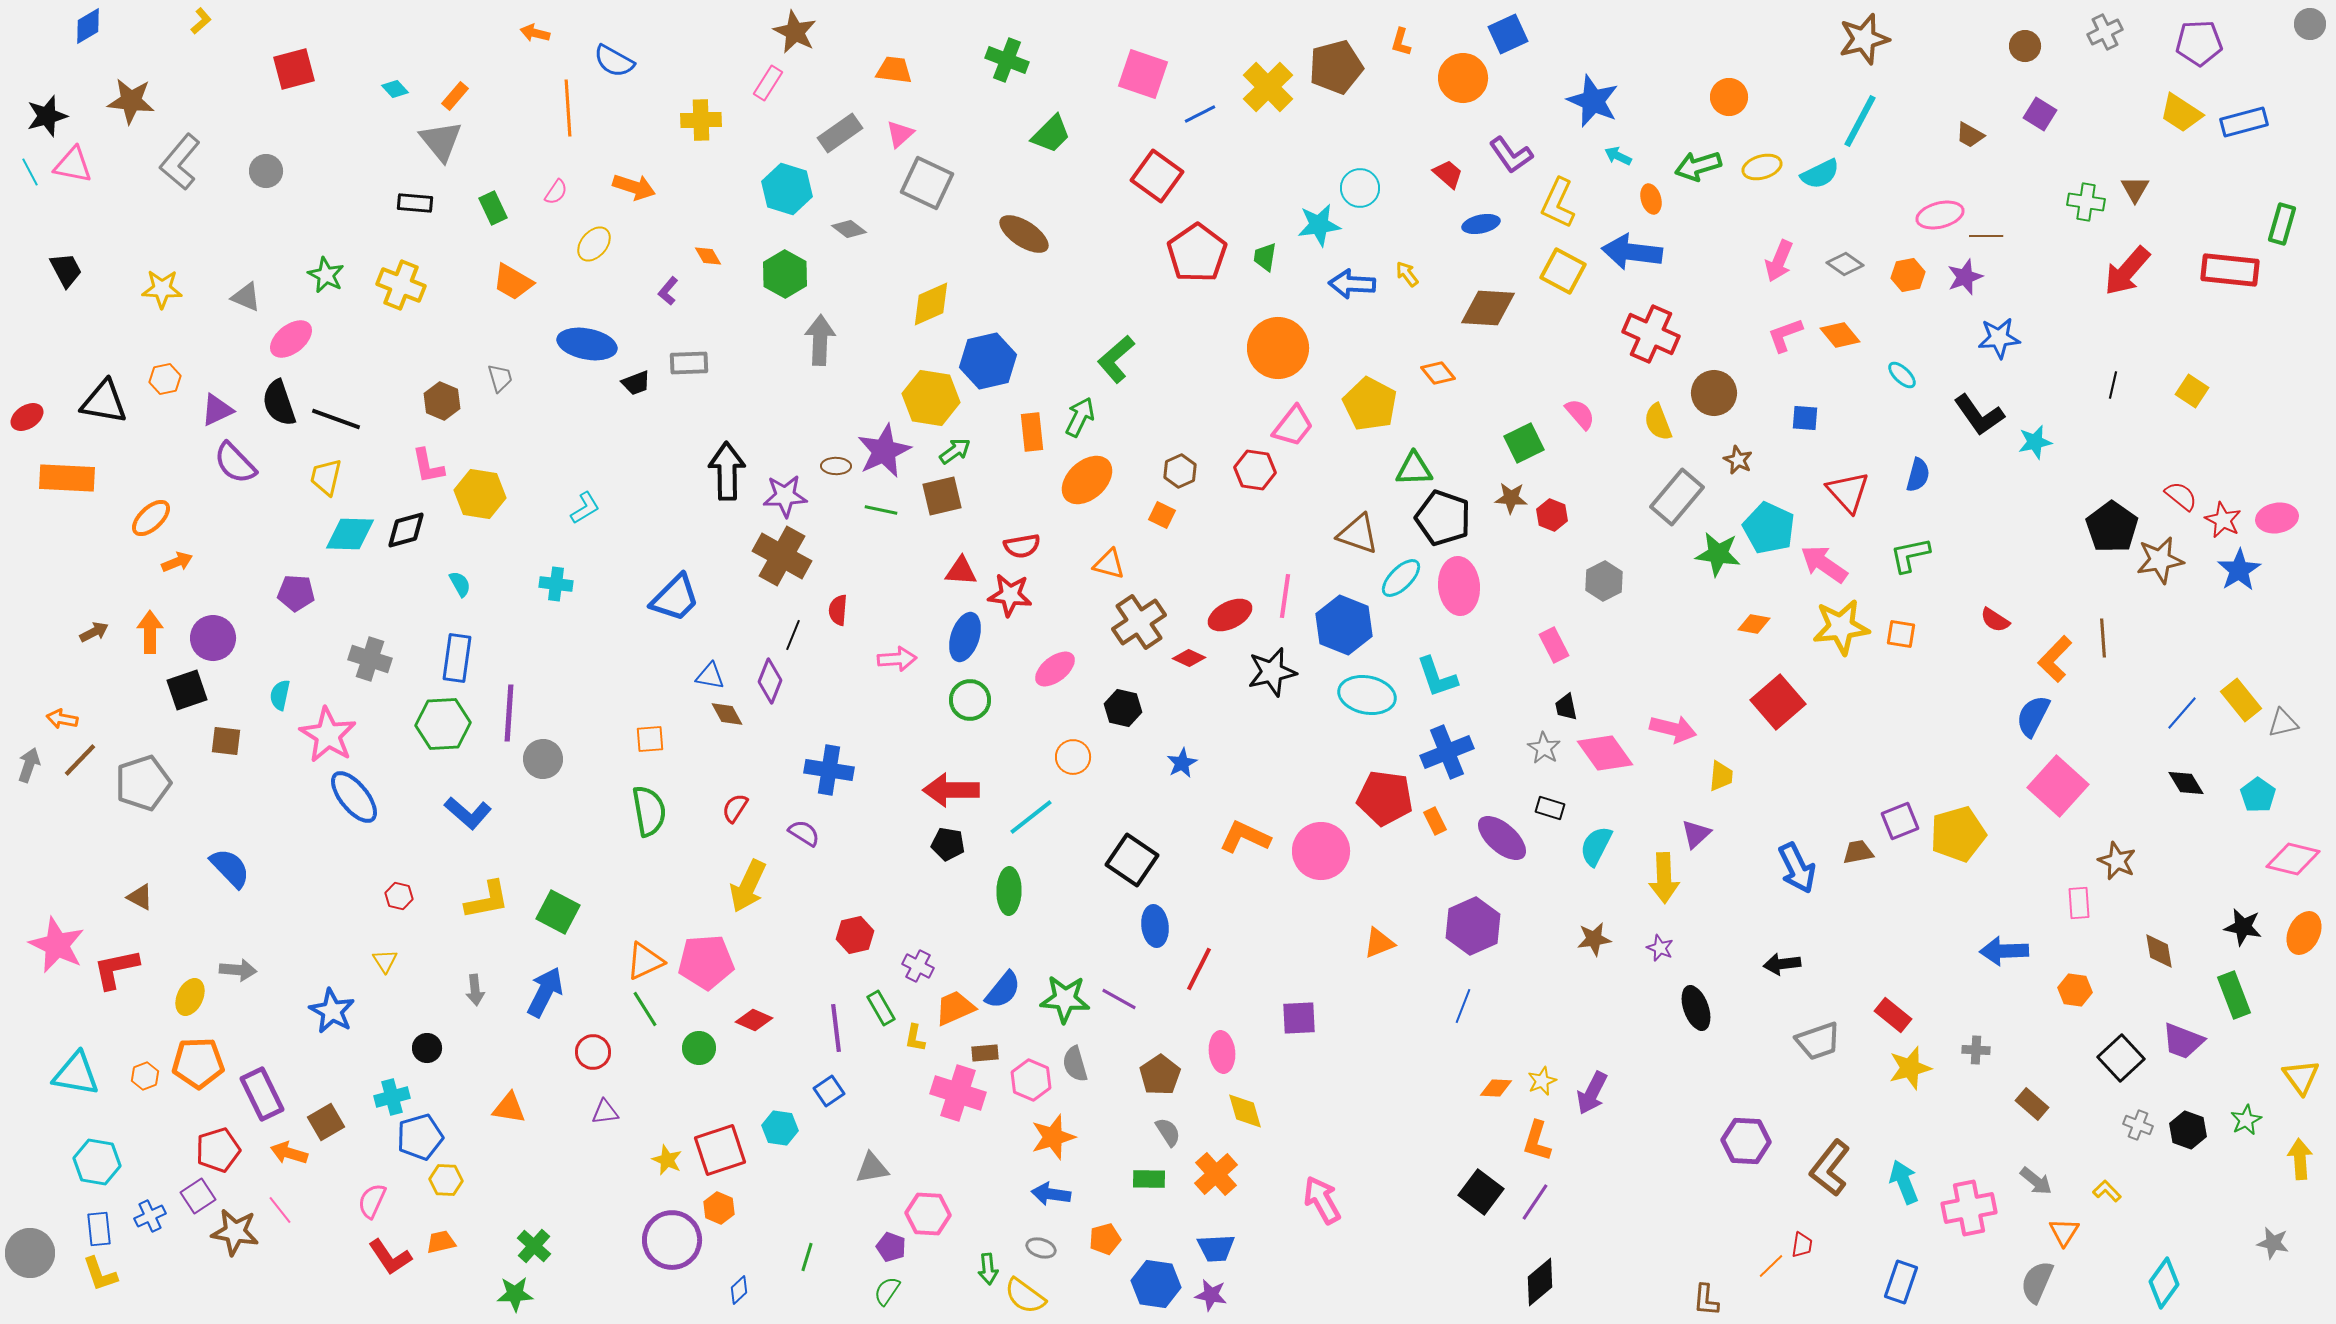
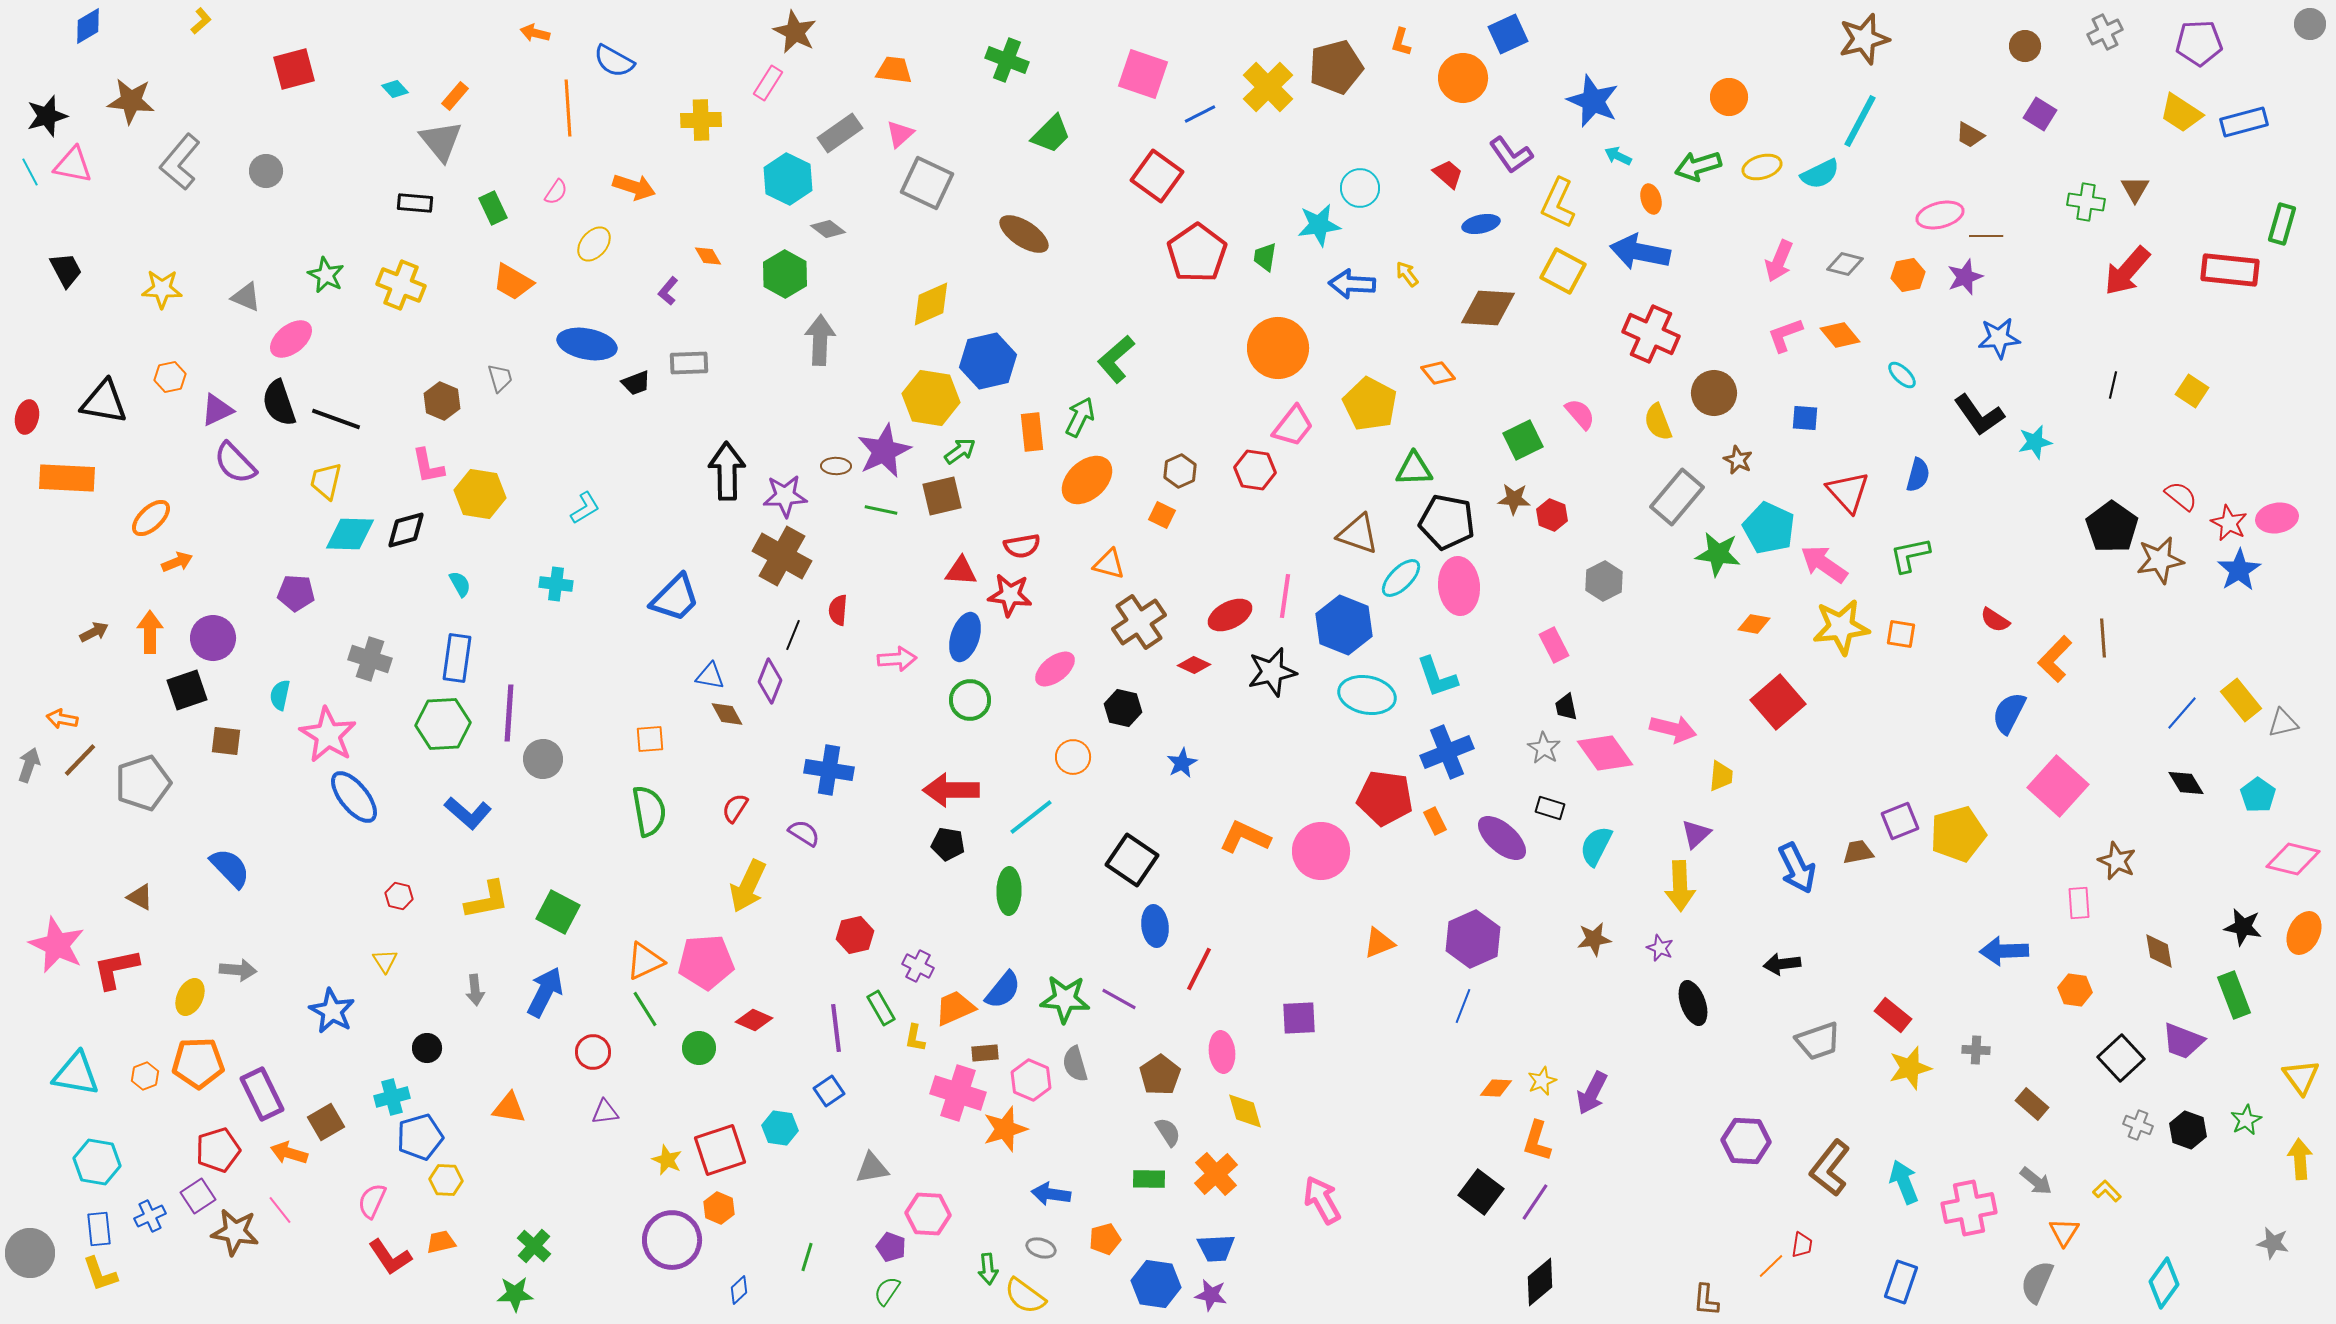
cyan hexagon at (787, 189): moved 1 px right, 10 px up; rotated 9 degrees clockwise
gray diamond at (849, 229): moved 21 px left
blue arrow at (1632, 252): moved 8 px right; rotated 4 degrees clockwise
gray diamond at (1845, 264): rotated 21 degrees counterclockwise
orange hexagon at (165, 379): moved 5 px right, 2 px up
red ellipse at (27, 417): rotated 44 degrees counterclockwise
green square at (1524, 443): moved 1 px left, 3 px up
green arrow at (955, 451): moved 5 px right
yellow trapezoid at (326, 477): moved 4 px down
brown star at (1511, 498): moved 3 px right, 1 px down
black pentagon at (1443, 518): moved 4 px right, 4 px down; rotated 8 degrees counterclockwise
red star at (2223, 520): moved 6 px right, 3 px down
red diamond at (1189, 658): moved 5 px right, 7 px down
blue semicircle at (2033, 716): moved 24 px left, 3 px up
yellow arrow at (1664, 878): moved 16 px right, 8 px down
purple hexagon at (1473, 926): moved 13 px down
black ellipse at (1696, 1008): moved 3 px left, 5 px up
orange star at (1053, 1137): moved 48 px left, 8 px up
